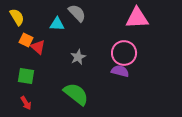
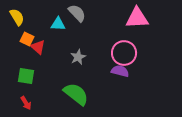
cyan triangle: moved 1 px right
orange square: moved 1 px right, 1 px up
